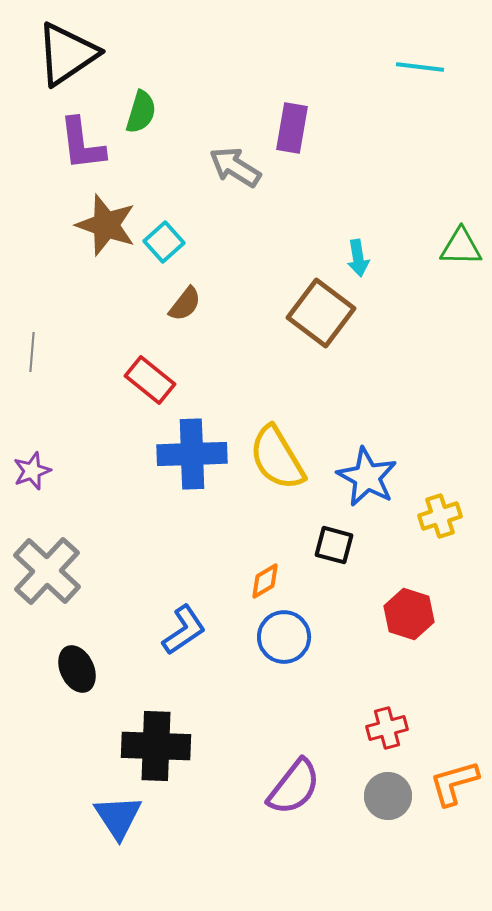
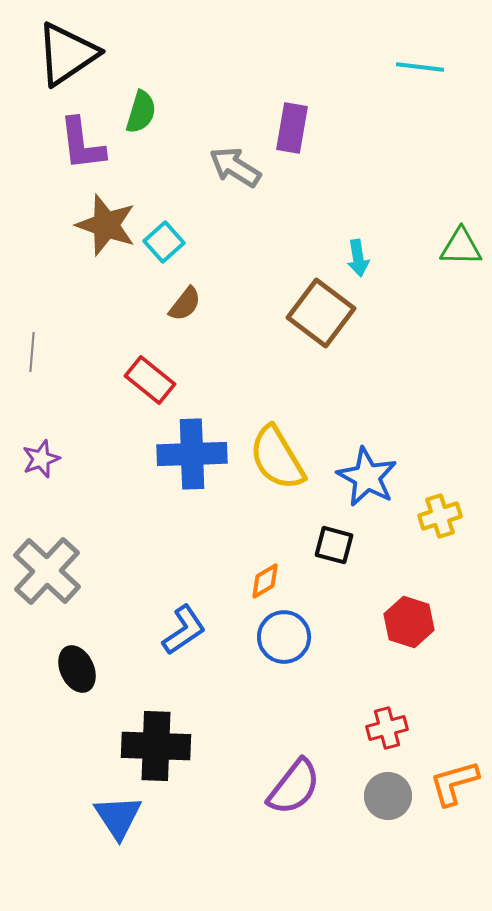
purple star: moved 9 px right, 12 px up
red hexagon: moved 8 px down
